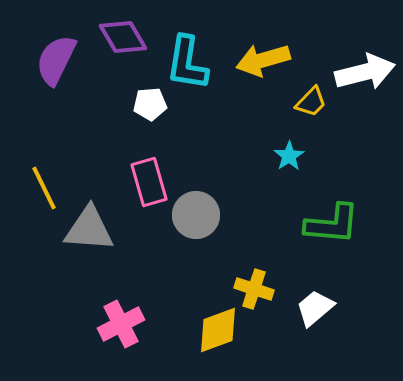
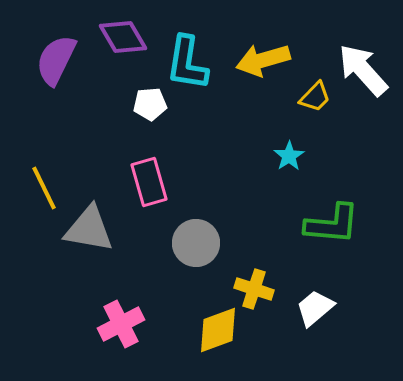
white arrow: moved 2 px left, 2 px up; rotated 118 degrees counterclockwise
yellow trapezoid: moved 4 px right, 5 px up
gray circle: moved 28 px down
gray triangle: rotated 6 degrees clockwise
